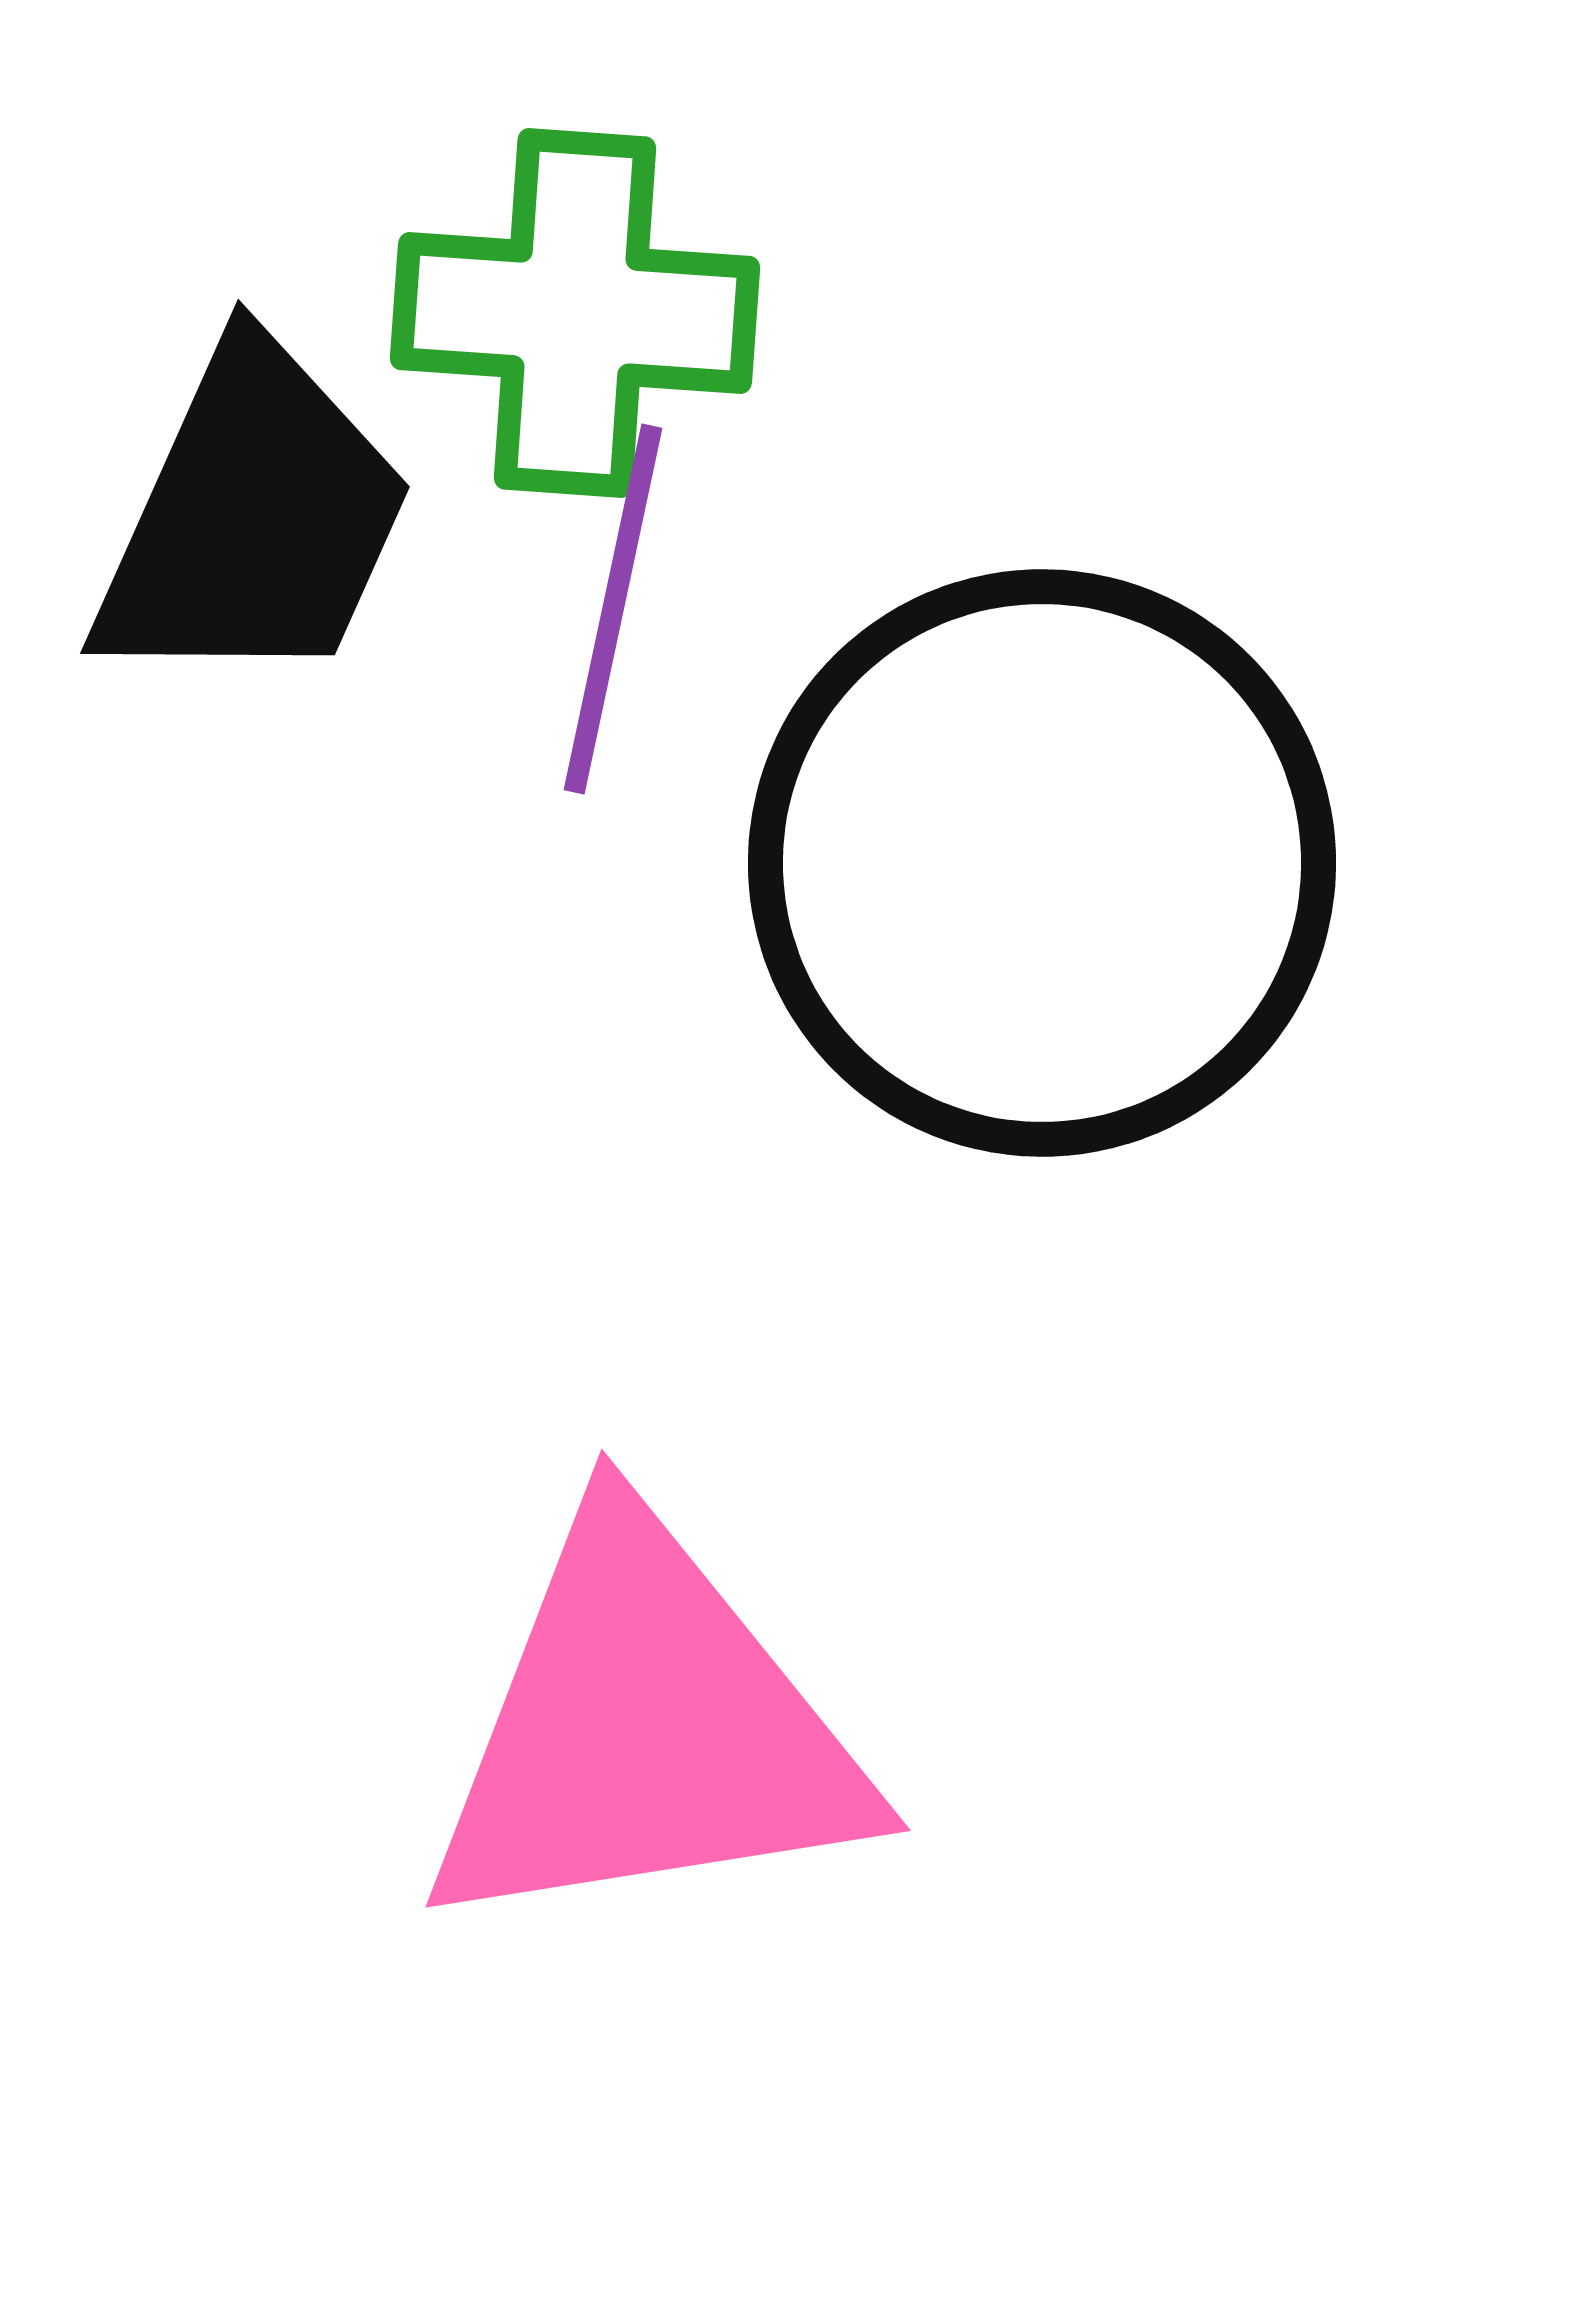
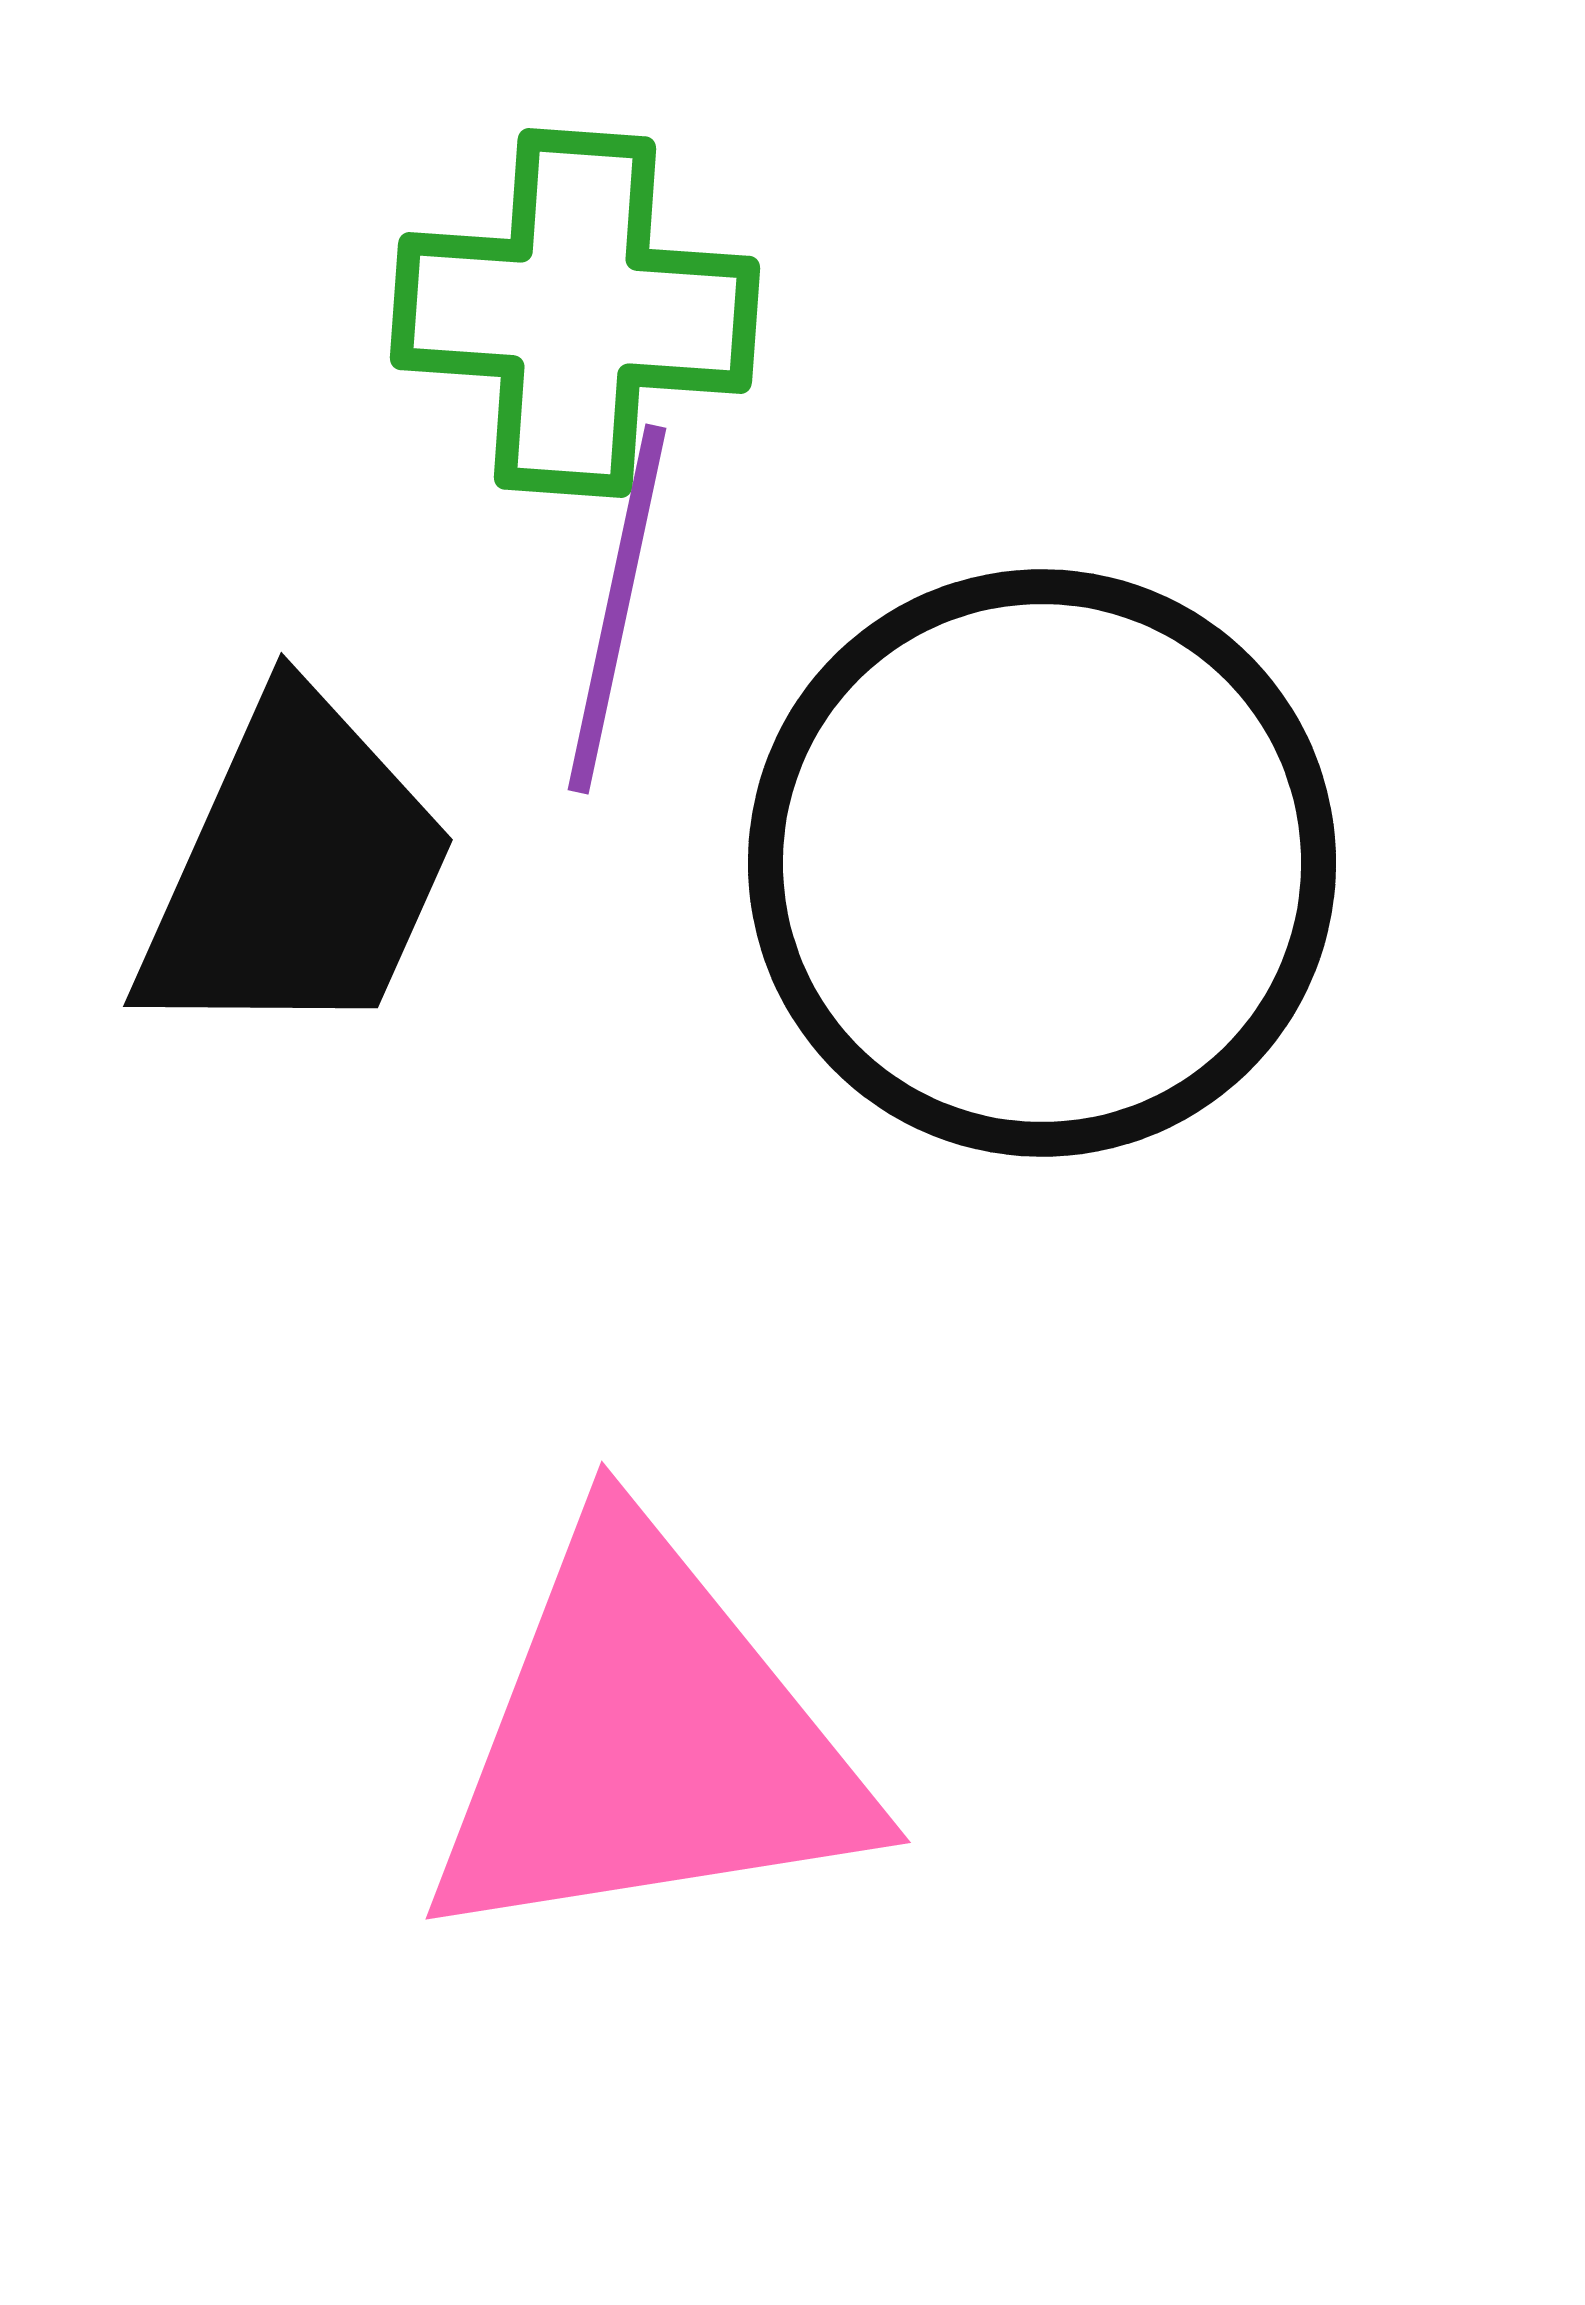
black trapezoid: moved 43 px right, 353 px down
purple line: moved 4 px right
pink triangle: moved 12 px down
